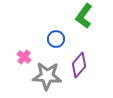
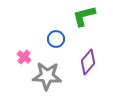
green L-shape: rotated 40 degrees clockwise
purple diamond: moved 9 px right, 3 px up
